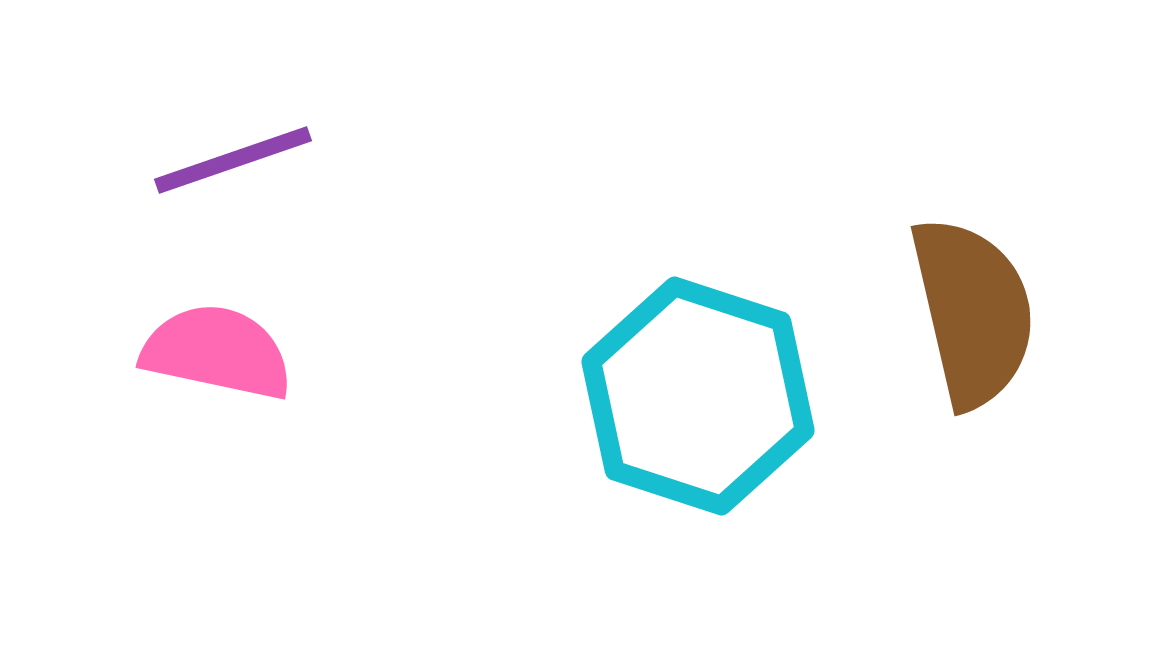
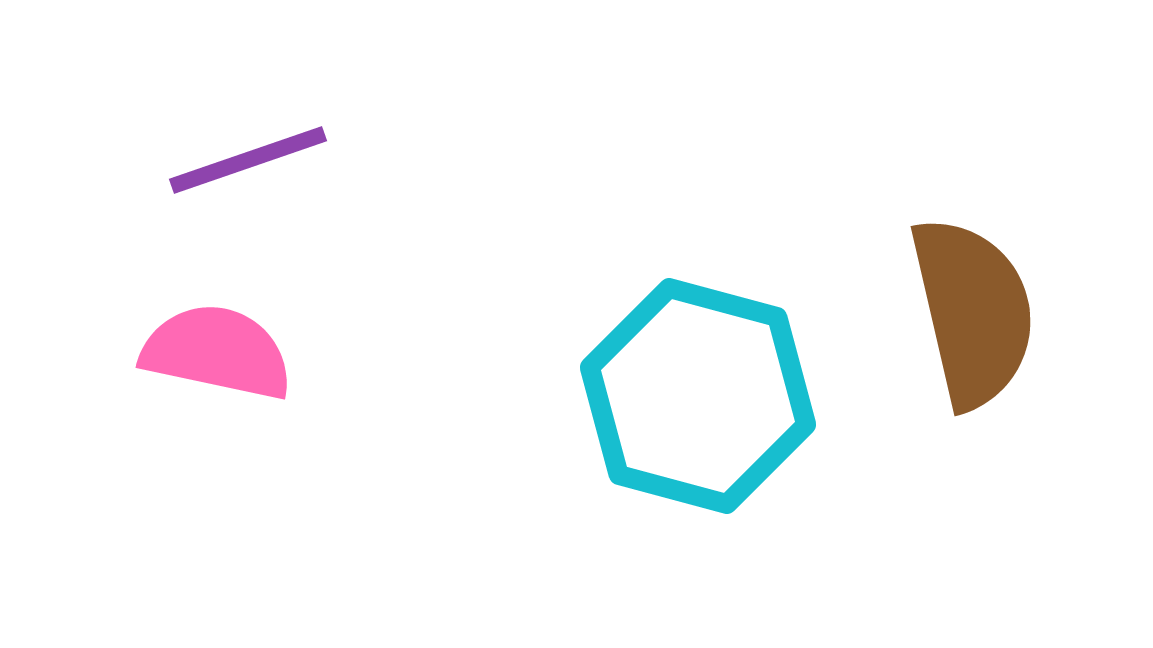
purple line: moved 15 px right
cyan hexagon: rotated 3 degrees counterclockwise
